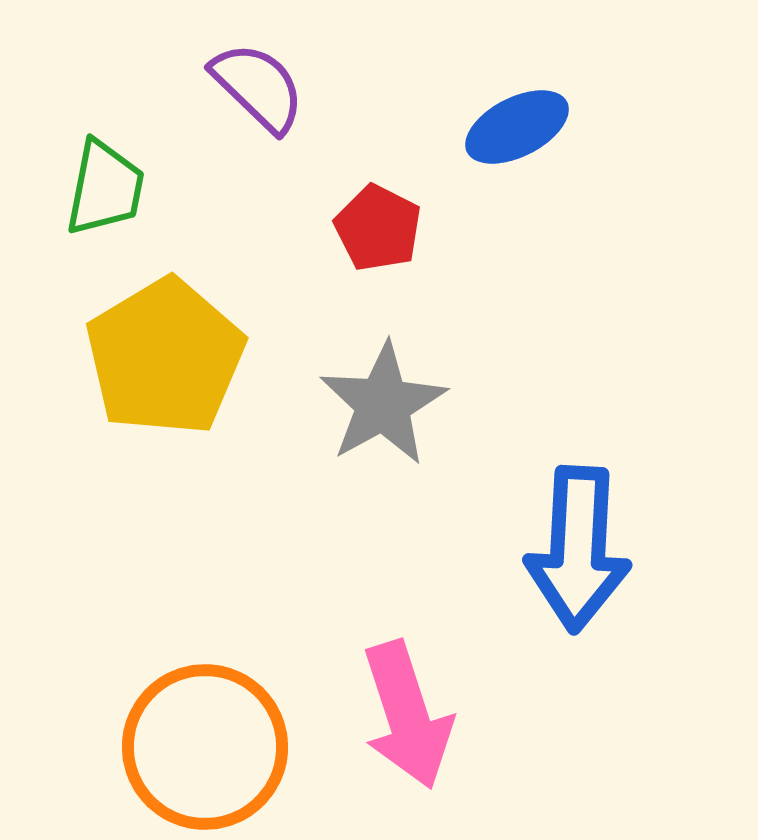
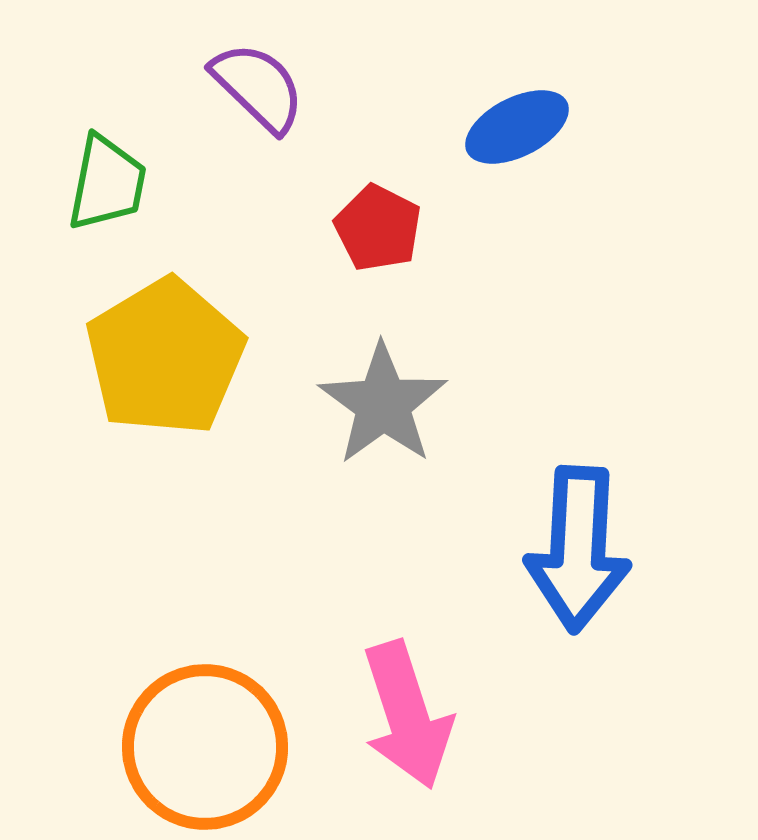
green trapezoid: moved 2 px right, 5 px up
gray star: rotated 7 degrees counterclockwise
